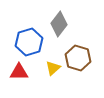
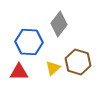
blue hexagon: rotated 20 degrees clockwise
brown hexagon: moved 4 px down
